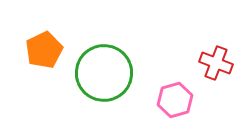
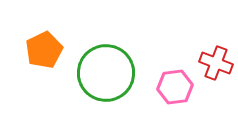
green circle: moved 2 px right
pink hexagon: moved 13 px up; rotated 8 degrees clockwise
